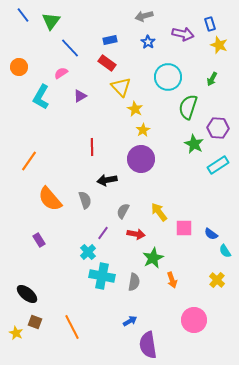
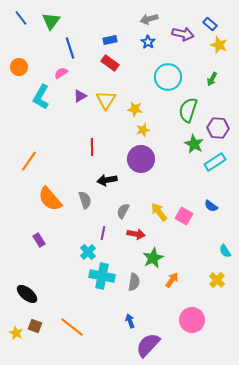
blue line at (23, 15): moved 2 px left, 3 px down
gray arrow at (144, 16): moved 5 px right, 3 px down
blue rectangle at (210, 24): rotated 32 degrees counterclockwise
blue line at (70, 48): rotated 25 degrees clockwise
red rectangle at (107, 63): moved 3 px right
yellow triangle at (121, 87): moved 15 px left, 13 px down; rotated 15 degrees clockwise
green semicircle at (188, 107): moved 3 px down
yellow star at (135, 109): rotated 21 degrees counterclockwise
yellow star at (143, 130): rotated 16 degrees clockwise
cyan rectangle at (218, 165): moved 3 px left, 3 px up
pink square at (184, 228): moved 12 px up; rotated 30 degrees clockwise
purple line at (103, 233): rotated 24 degrees counterclockwise
blue semicircle at (211, 234): moved 28 px up
orange arrow at (172, 280): rotated 126 degrees counterclockwise
pink circle at (194, 320): moved 2 px left
blue arrow at (130, 321): rotated 80 degrees counterclockwise
brown square at (35, 322): moved 4 px down
orange line at (72, 327): rotated 25 degrees counterclockwise
purple semicircle at (148, 345): rotated 52 degrees clockwise
